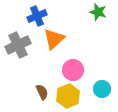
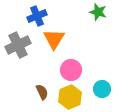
orange triangle: rotated 15 degrees counterclockwise
pink circle: moved 2 px left
yellow hexagon: moved 2 px right, 1 px down
